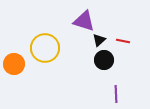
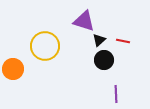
yellow circle: moved 2 px up
orange circle: moved 1 px left, 5 px down
